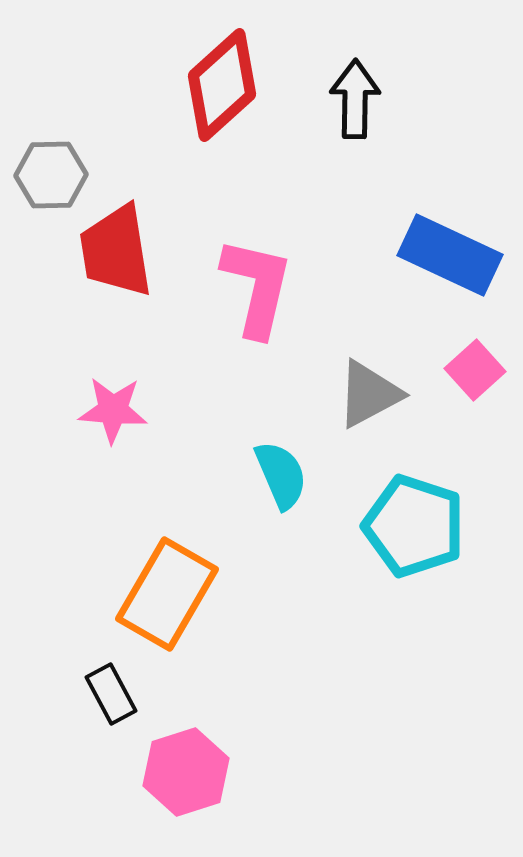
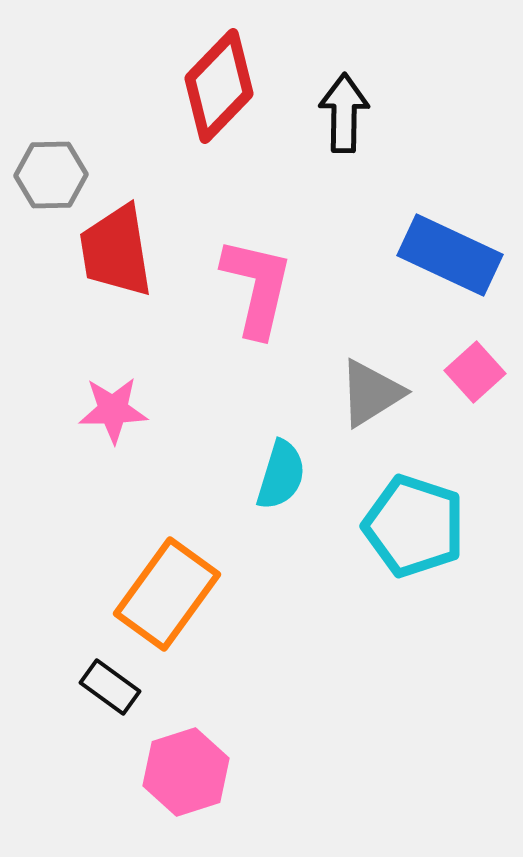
red diamond: moved 3 px left, 1 px down; rotated 4 degrees counterclockwise
black arrow: moved 11 px left, 14 px down
pink square: moved 2 px down
gray triangle: moved 2 px right, 1 px up; rotated 4 degrees counterclockwise
pink star: rotated 6 degrees counterclockwise
cyan semicircle: rotated 40 degrees clockwise
orange rectangle: rotated 6 degrees clockwise
black rectangle: moved 1 px left, 7 px up; rotated 26 degrees counterclockwise
